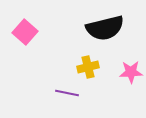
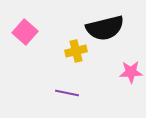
yellow cross: moved 12 px left, 16 px up
